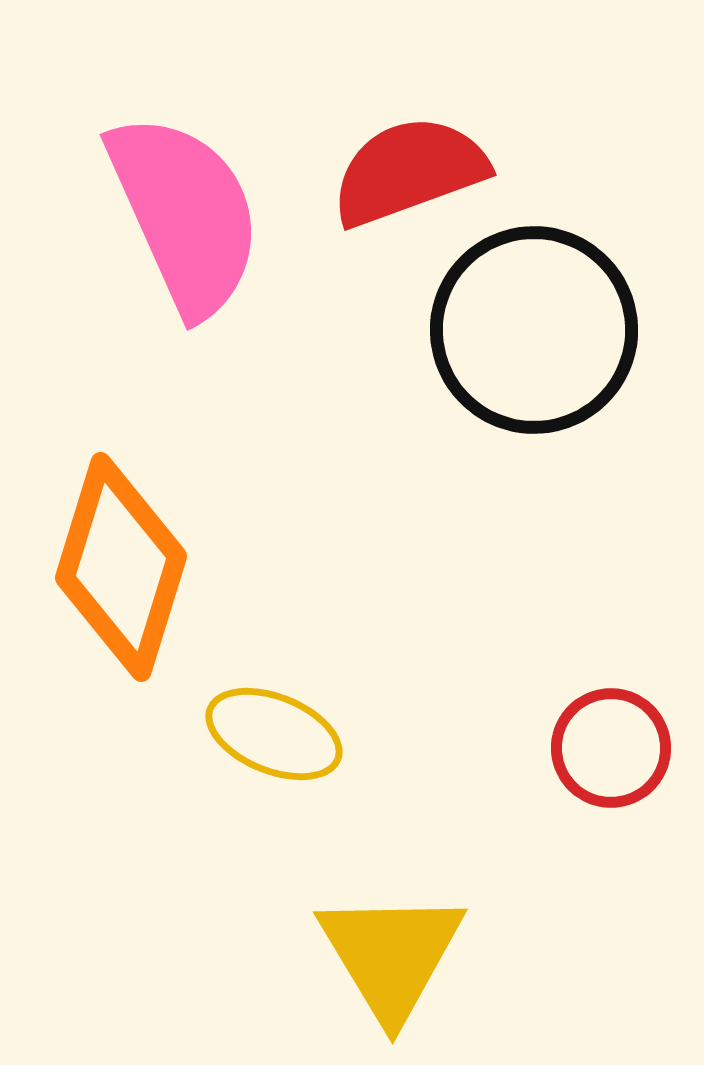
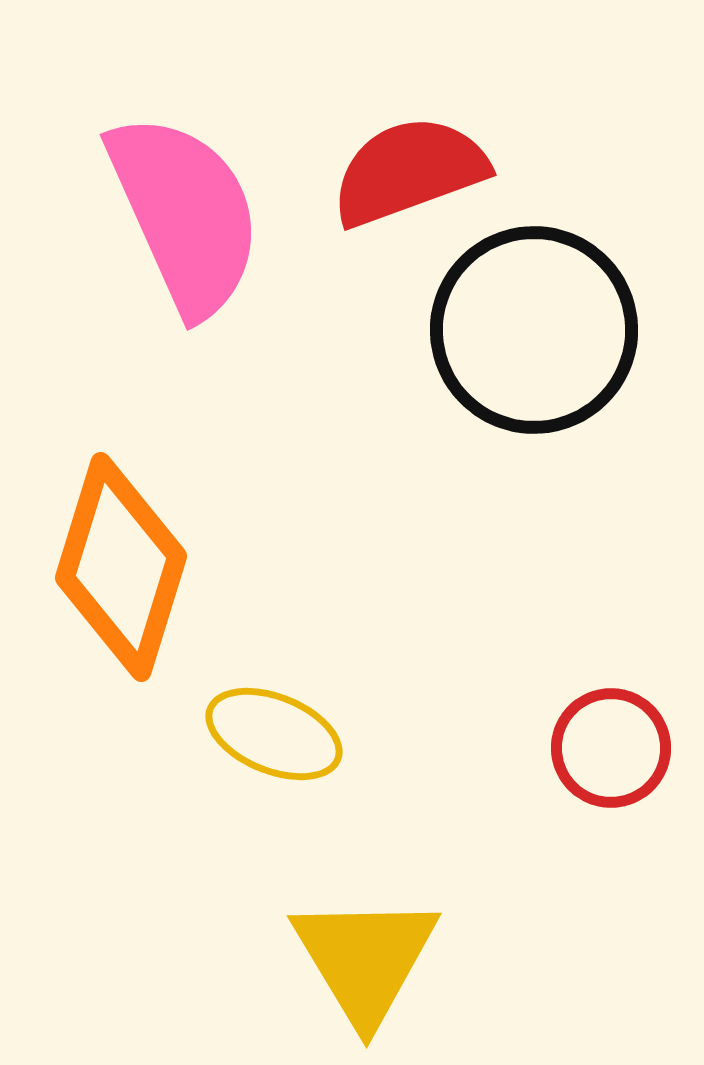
yellow triangle: moved 26 px left, 4 px down
